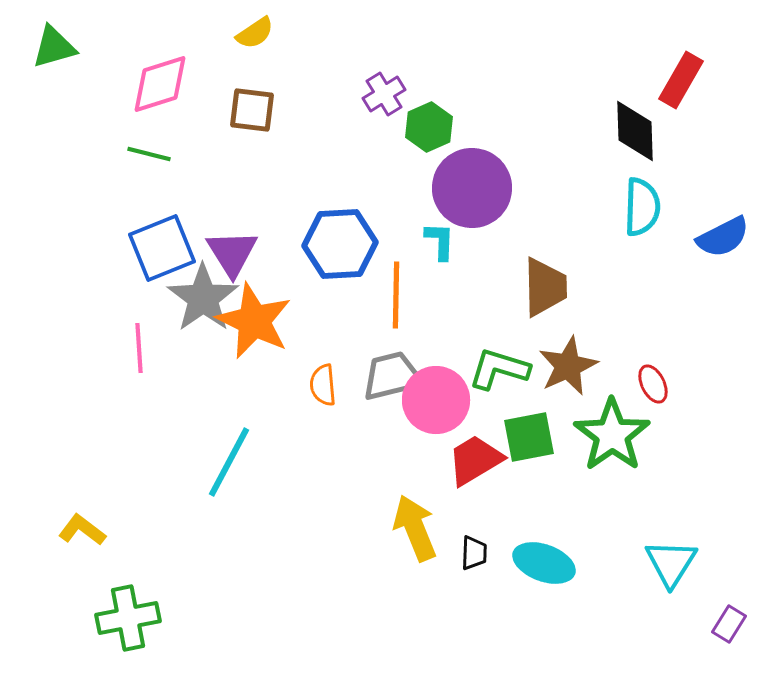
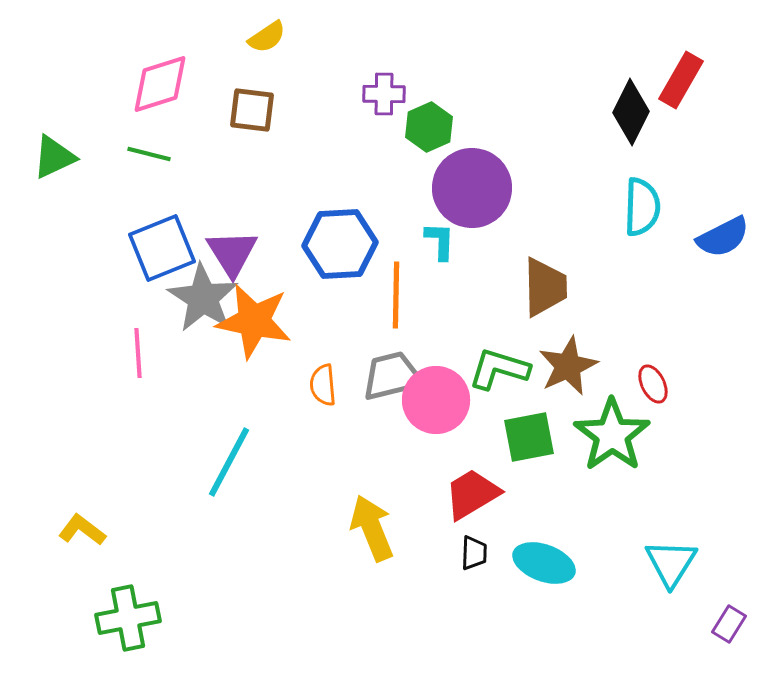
yellow semicircle: moved 12 px right, 4 px down
green triangle: moved 110 px down; rotated 9 degrees counterclockwise
purple cross: rotated 33 degrees clockwise
black diamond: moved 4 px left, 19 px up; rotated 28 degrees clockwise
gray star: rotated 4 degrees counterclockwise
orange star: rotated 14 degrees counterclockwise
pink line: moved 1 px left, 5 px down
red trapezoid: moved 3 px left, 34 px down
yellow arrow: moved 43 px left
